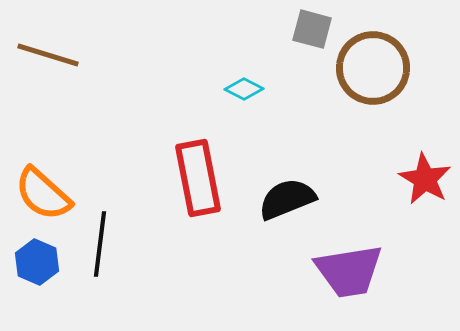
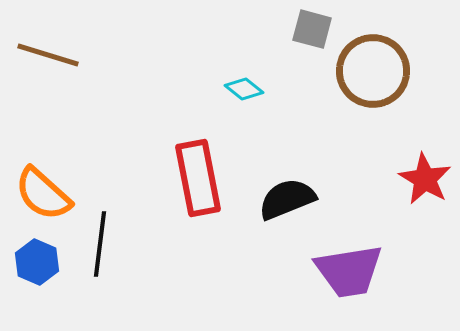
brown circle: moved 3 px down
cyan diamond: rotated 12 degrees clockwise
